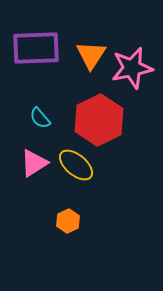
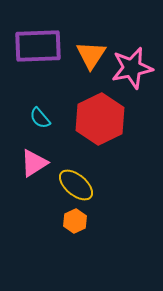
purple rectangle: moved 2 px right, 2 px up
red hexagon: moved 1 px right, 1 px up
yellow ellipse: moved 20 px down
orange hexagon: moved 7 px right
